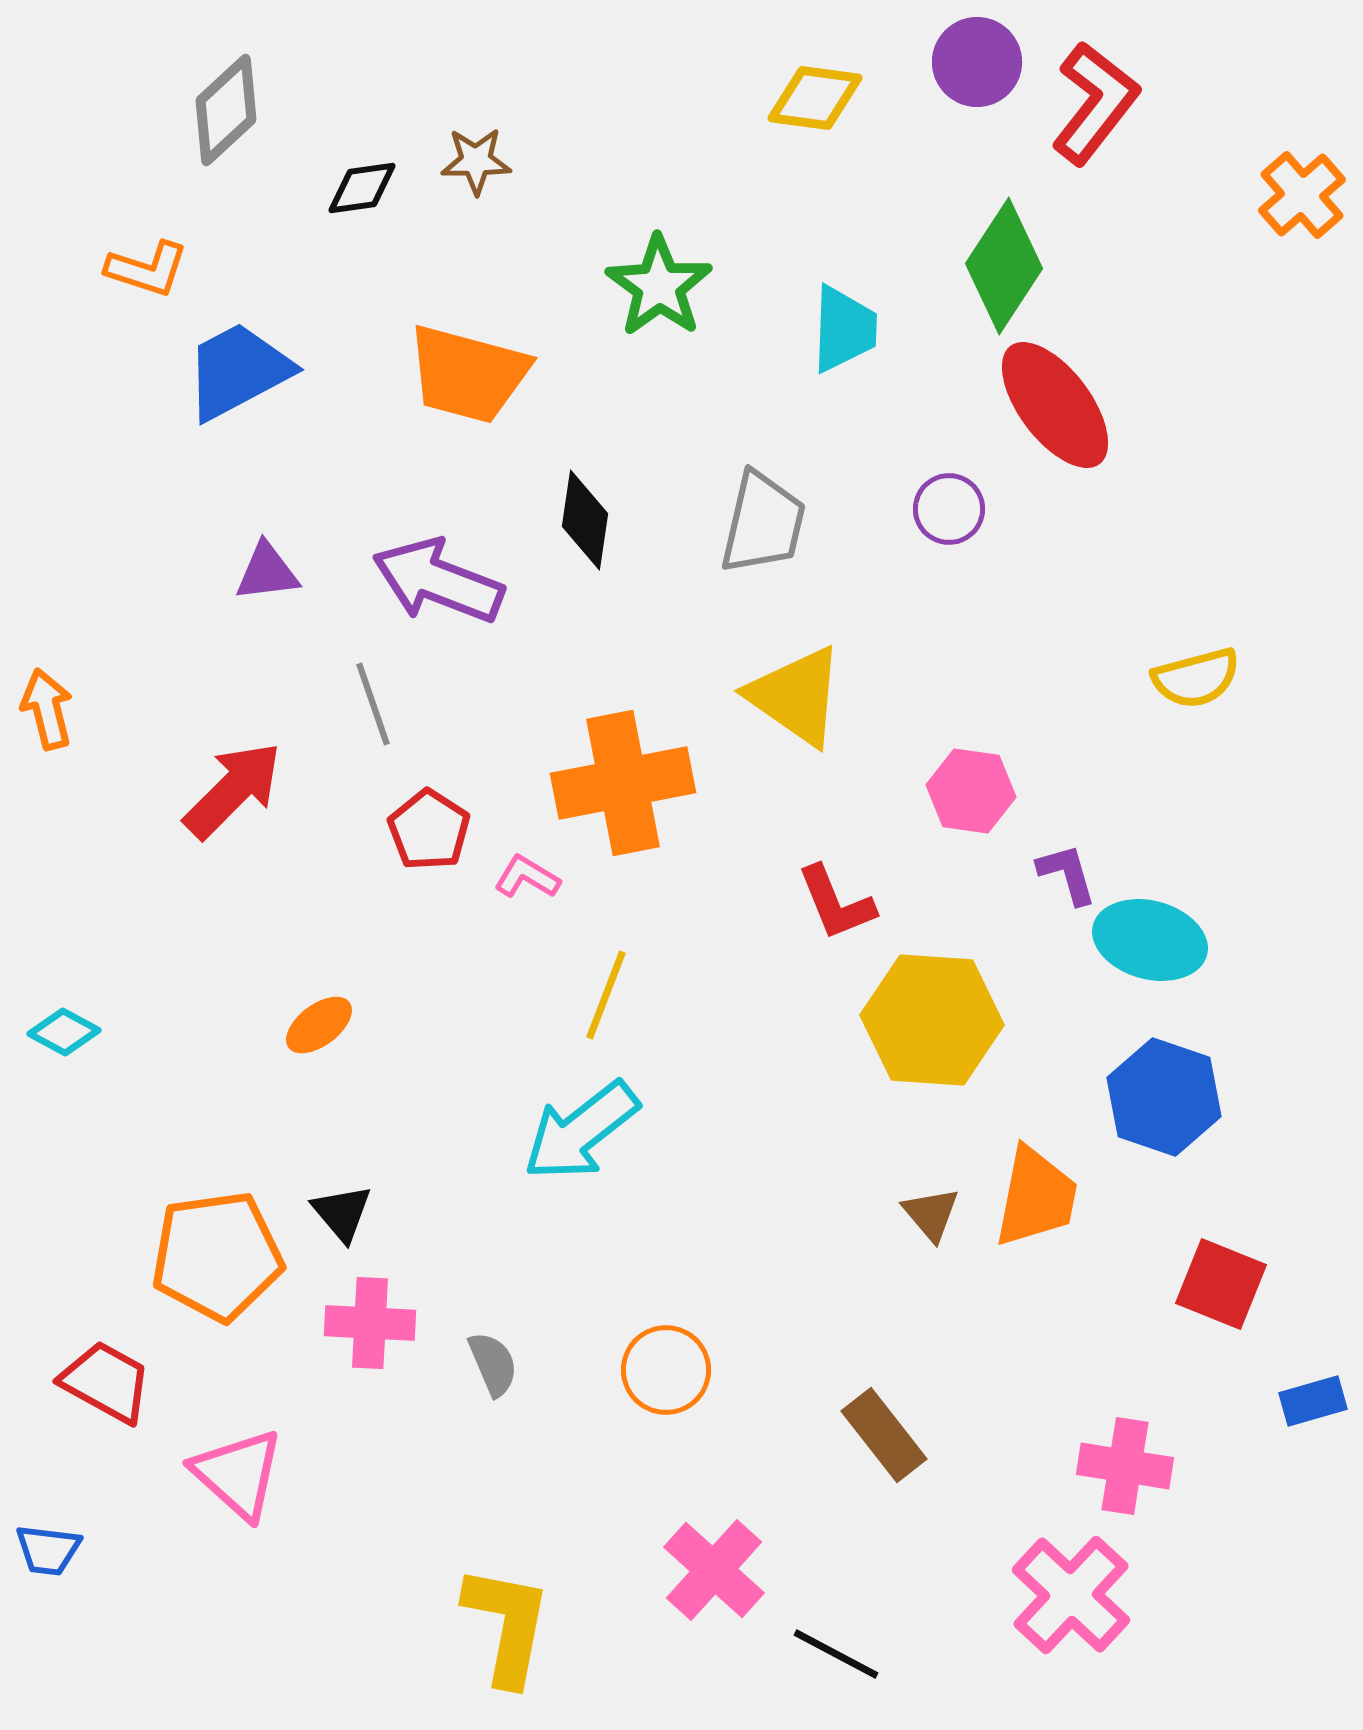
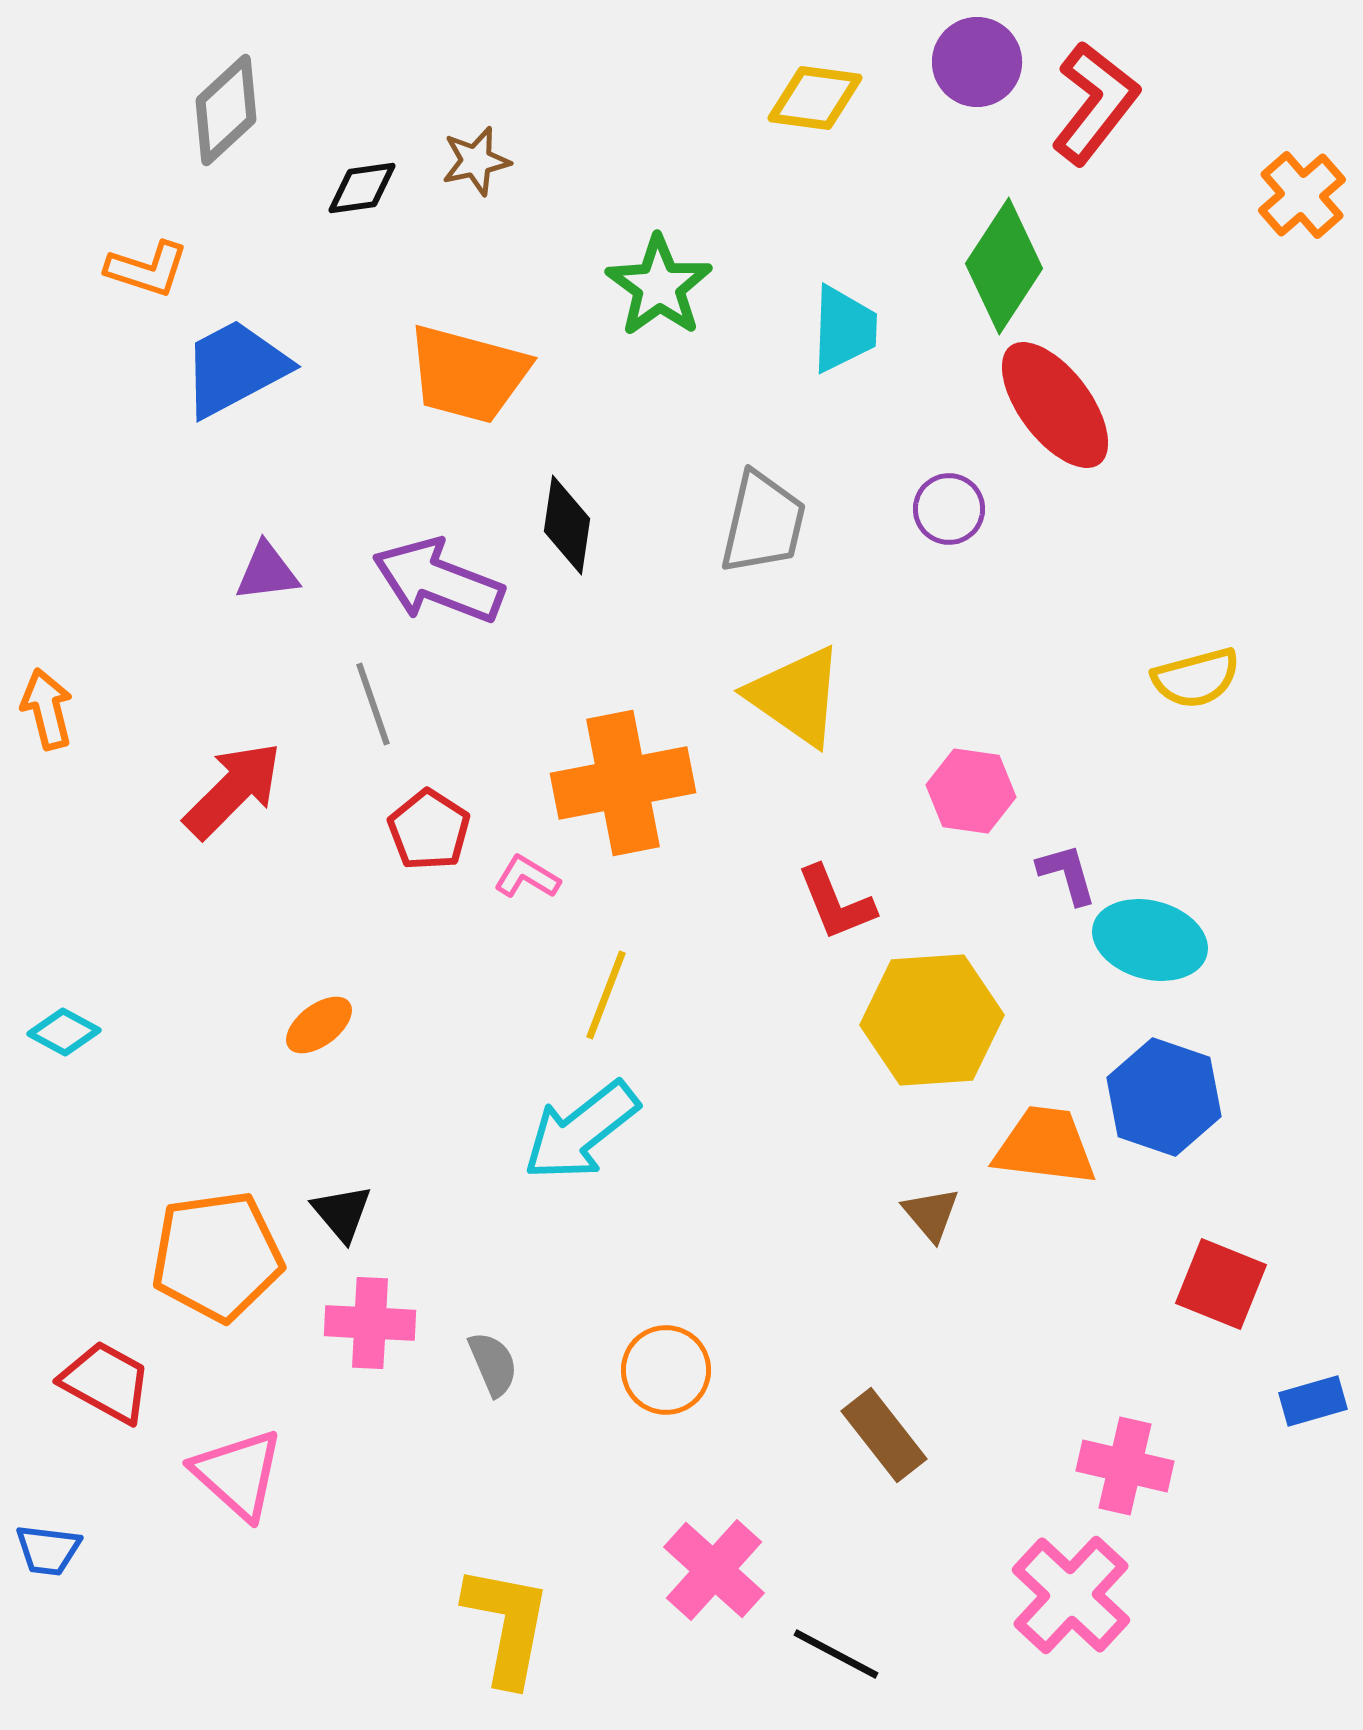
brown star at (476, 161): rotated 12 degrees counterclockwise
blue trapezoid at (238, 371): moved 3 px left, 3 px up
black diamond at (585, 520): moved 18 px left, 5 px down
yellow hexagon at (932, 1020): rotated 8 degrees counterclockwise
orange trapezoid at (1036, 1197): moved 9 px right, 51 px up; rotated 94 degrees counterclockwise
pink cross at (1125, 1466): rotated 4 degrees clockwise
